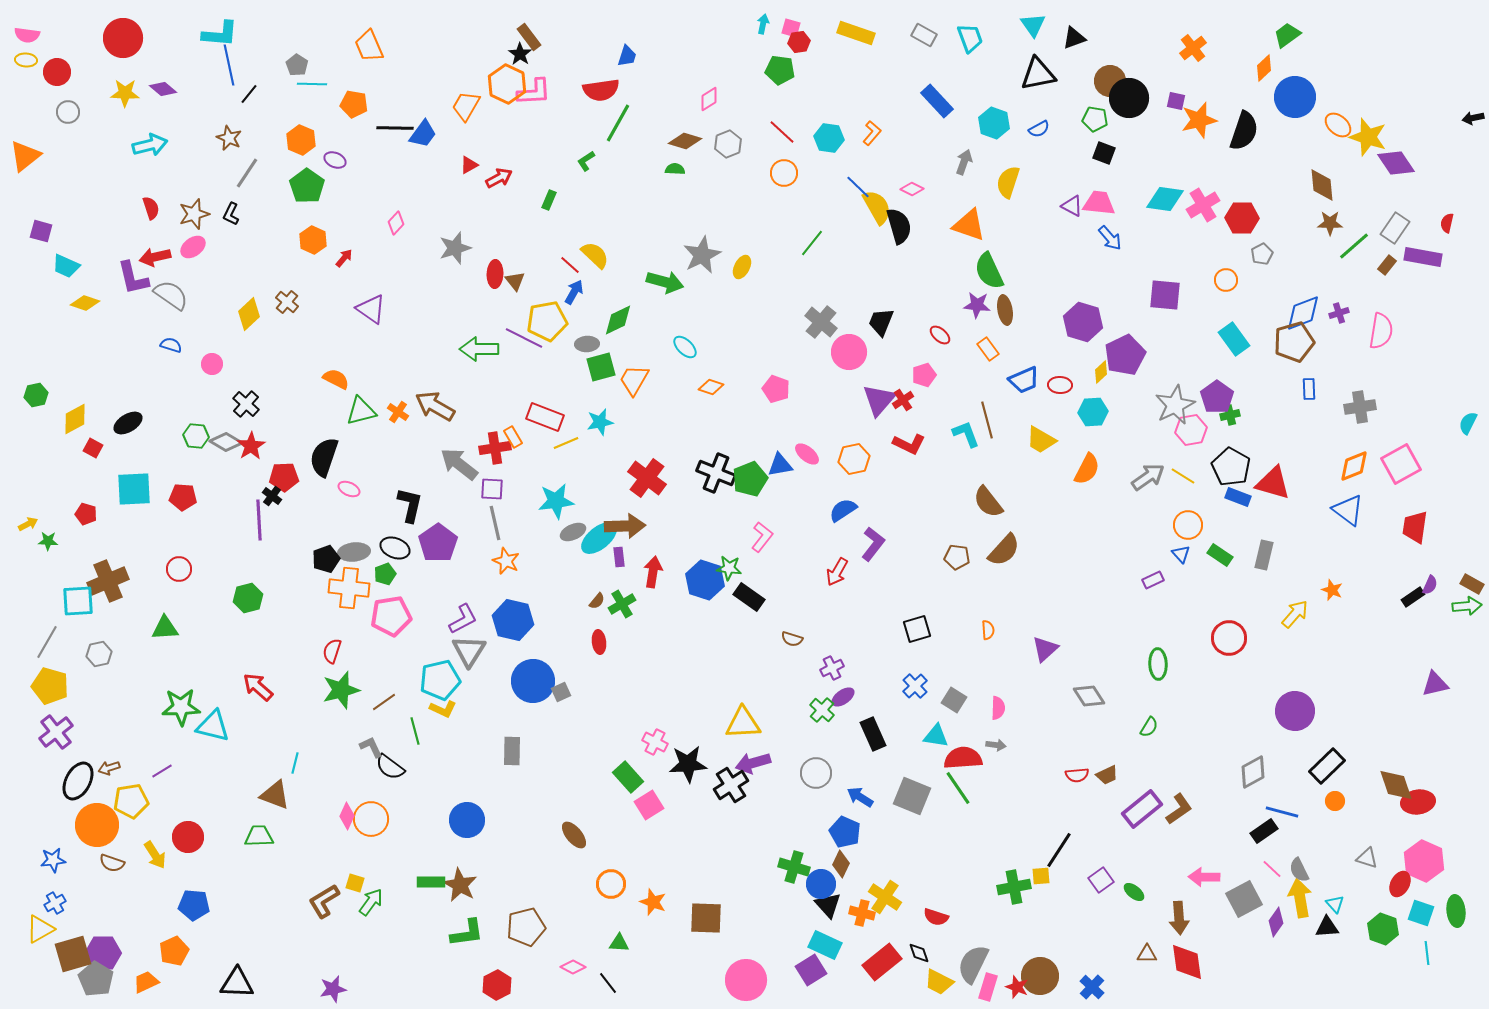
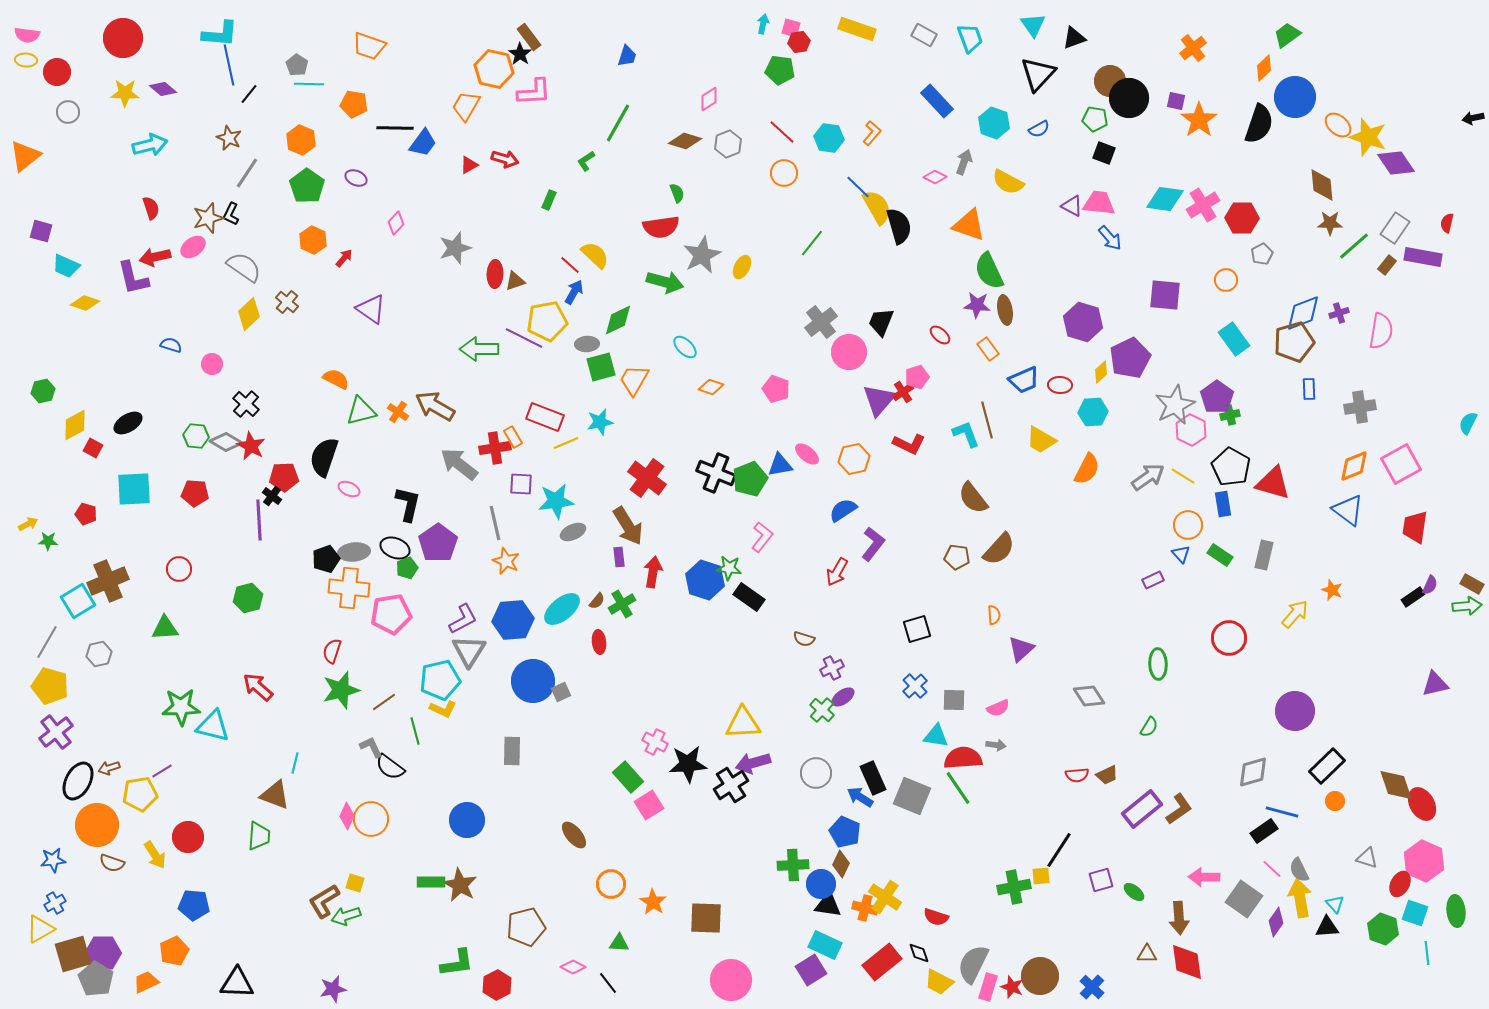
yellow rectangle at (856, 33): moved 1 px right, 4 px up
orange trapezoid at (369, 46): rotated 48 degrees counterclockwise
black triangle at (1038, 74): rotated 36 degrees counterclockwise
cyan line at (312, 84): moved 3 px left
orange hexagon at (507, 84): moved 13 px left, 15 px up; rotated 12 degrees counterclockwise
red semicircle at (601, 90): moved 60 px right, 137 px down
orange star at (1199, 120): rotated 21 degrees counterclockwise
black semicircle at (1244, 131): moved 15 px right, 7 px up
blue trapezoid at (423, 134): moved 9 px down
purple ellipse at (335, 160): moved 21 px right, 18 px down
green semicircle at (675, 169): moved 2 px right, 24 px down; rotated 66 degrees clockwise
red arrow at (499, 178): moved 6 px right, 19 px up; rotated 44 degrees clockwise
yellow semicircle at (1008, 182): rotated 80 degrees counterclockwise
pink diamond at (912, 189): moved 23 px right, 12 px up
brown star at (194, 214): moved 14 px right, 4 px down
brown triangle at (515, 281): rotated 50 degrees clockwise
gray semicircle at (171, 295): moved 73 px right, 28 px up
gray cross at (821, 322): rotated 12 degrees clockwise
purple pentagon at (1125, 355): moved 5 px right, 3 px down
pink pentagon at (924, 375): moved 7 px left, 2 px down
green hexagon at (36, 395): moved 7 px right, 4 px up
red cross at (903, 400): moved 8 px up
yellow diamond at (75, 419): moved 6 px down
pink hexagon at (1191, 430): rotated 24 degrees counterclockwise
red star at (251, 446): rotated 12 degrees counterclockwise
purple square at (492, 489): moved 29 px right, 5 px up
red pentagon at (183, 497): moved 12 px right, 4 px up
blue rectangle at (1238, 497): moved 15 px left, 7 px down; rotated 60 degrees clockwise
brown semicircle at (988, 502): moved 15 px left, 4 px up
black L-shape at (410, 505): moved 2 px left, 1 px up
brown arrow at (625, 526): moved 3 px right; rotated 60 degrees clockwise
cyan ellipse at (599, 538): moved 37 px left, 71 px down
brown semicircle at (1004, 550): moved 5 px left, 1 px up
green pentagon at (385, 574): moved 22 px right, 6 px up
cyan square at (78, 601): rotated 28 degrees counterclockwise
pink pentagon at (391, 616): moved 2 px up
blue hexagon at (513, 620): rotated 18 degrees counterclockwise
orange semicircle at (988, 630): moved 6 px right, 15 px up
brown semicircle at (792, 639): moved 12 px right
purple triangle at (1045, 649): moved 24 px left
gray square at (954, 700): rotated 30 degrees counterclockwise
pink semicircle at (998, 708): rotated 65 degrees clockwise
black rectangle at (873, 734): moved 44 px down
gray diamond at (1253, 772): rotated 12 degrees clockwise
yellow pentagon at (131, 801): moved 9 px right, 7 px up
red ellipse at (1418, 802): moved 4 px right, 2 px down; rotated 68 degrees clockwise
green trapezoid at (259, 836): rotated 96 degrees clockwise
green cross at (794, 867): moved 1 px left, 2 px up; rotated 20 degrees counterclockwise
purple square at (1101, 880): rotated 20 degrees clockwise
gray square at (1244, 899): rotated 27 degrees counterclockwise
green arrow at (371, 902): moved 25 px left, 14 px down; rotated 144 degrees counterclockwise
orange star at (653, 902): rotated 12 degrees clockwise
black triangle at (828, 905): rotated 40 degrees counterclockwise
orange cross at (862, 913): moved 3 px right, 5 px up
cyan square at (1421, 913): moved 6 px left
green L-shape at (467, 933): moved 10 px left, 30 px down
pink circle at (746, 980): moved 15 px left
red star at (1017, 987): moved 5 px left
